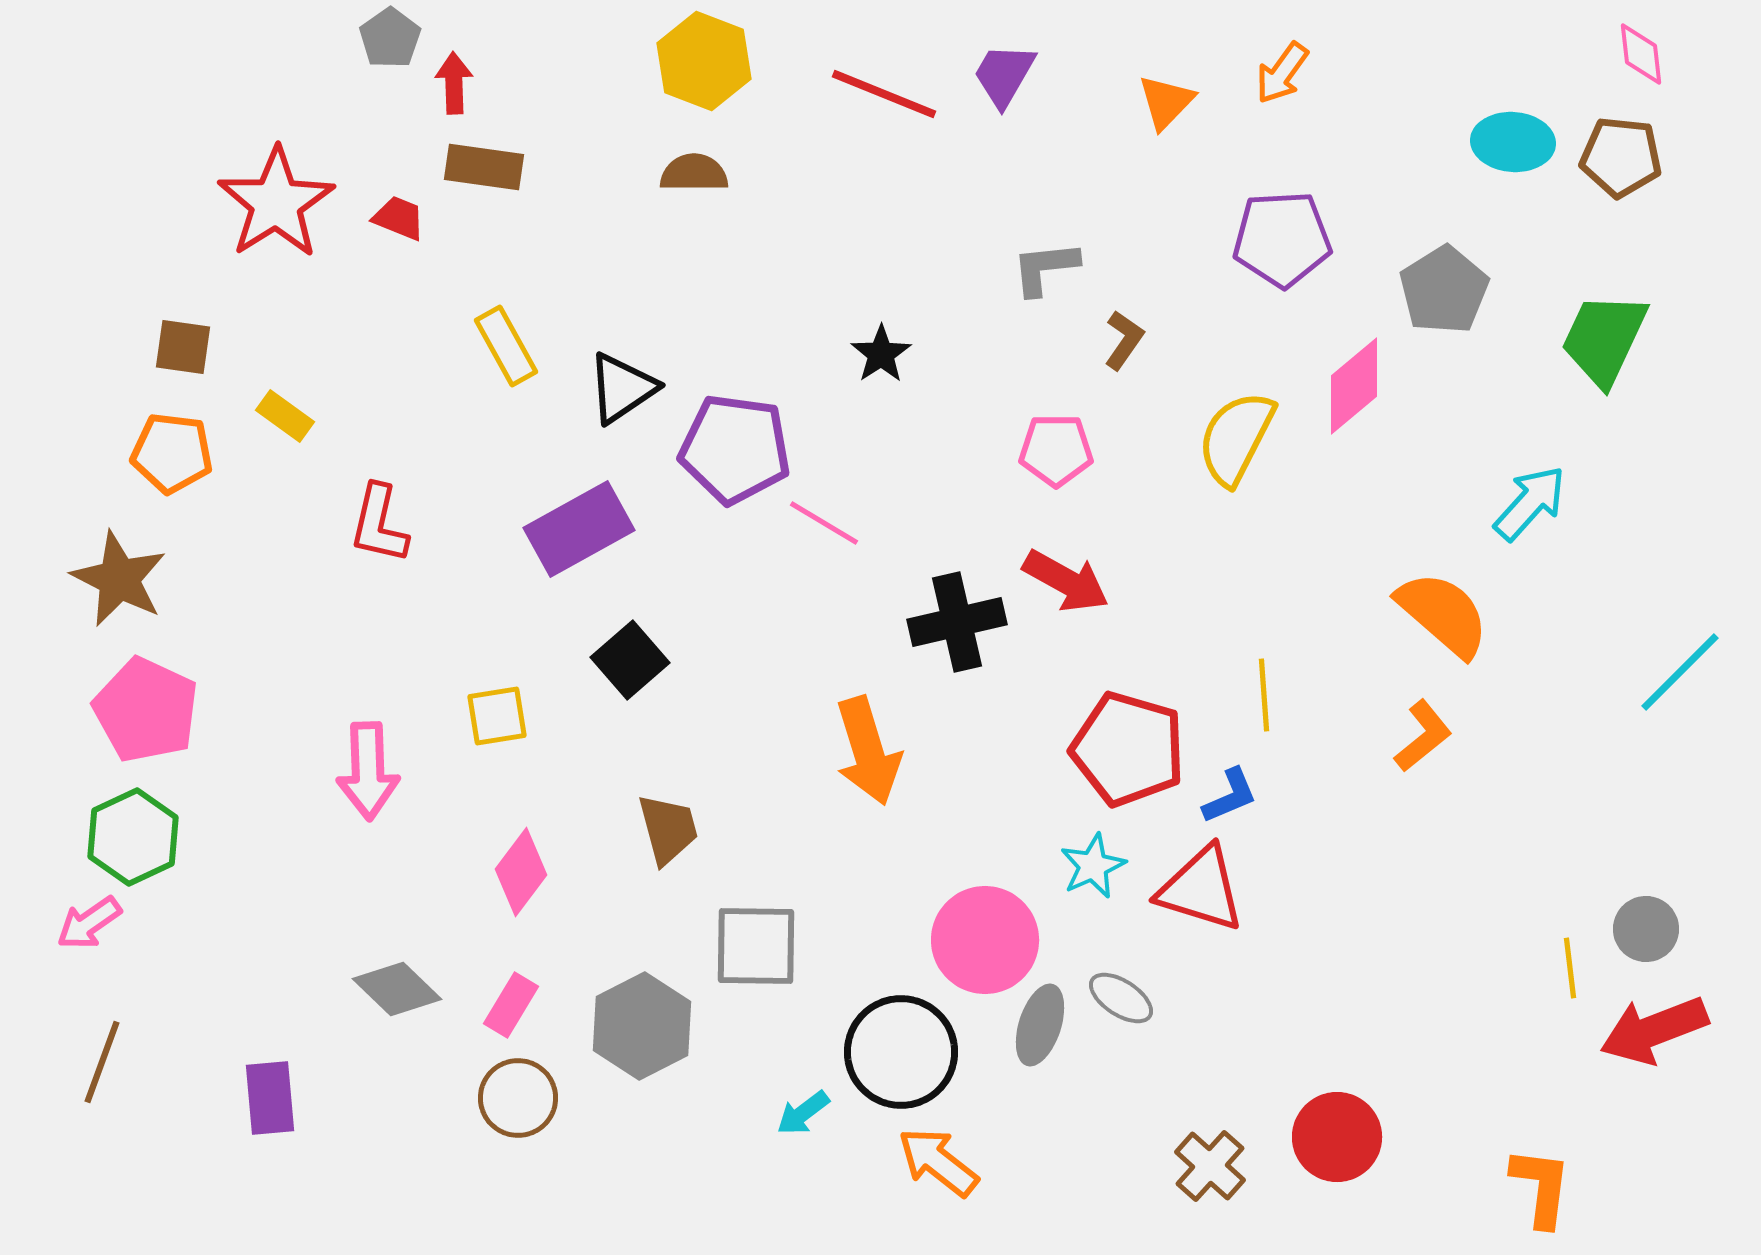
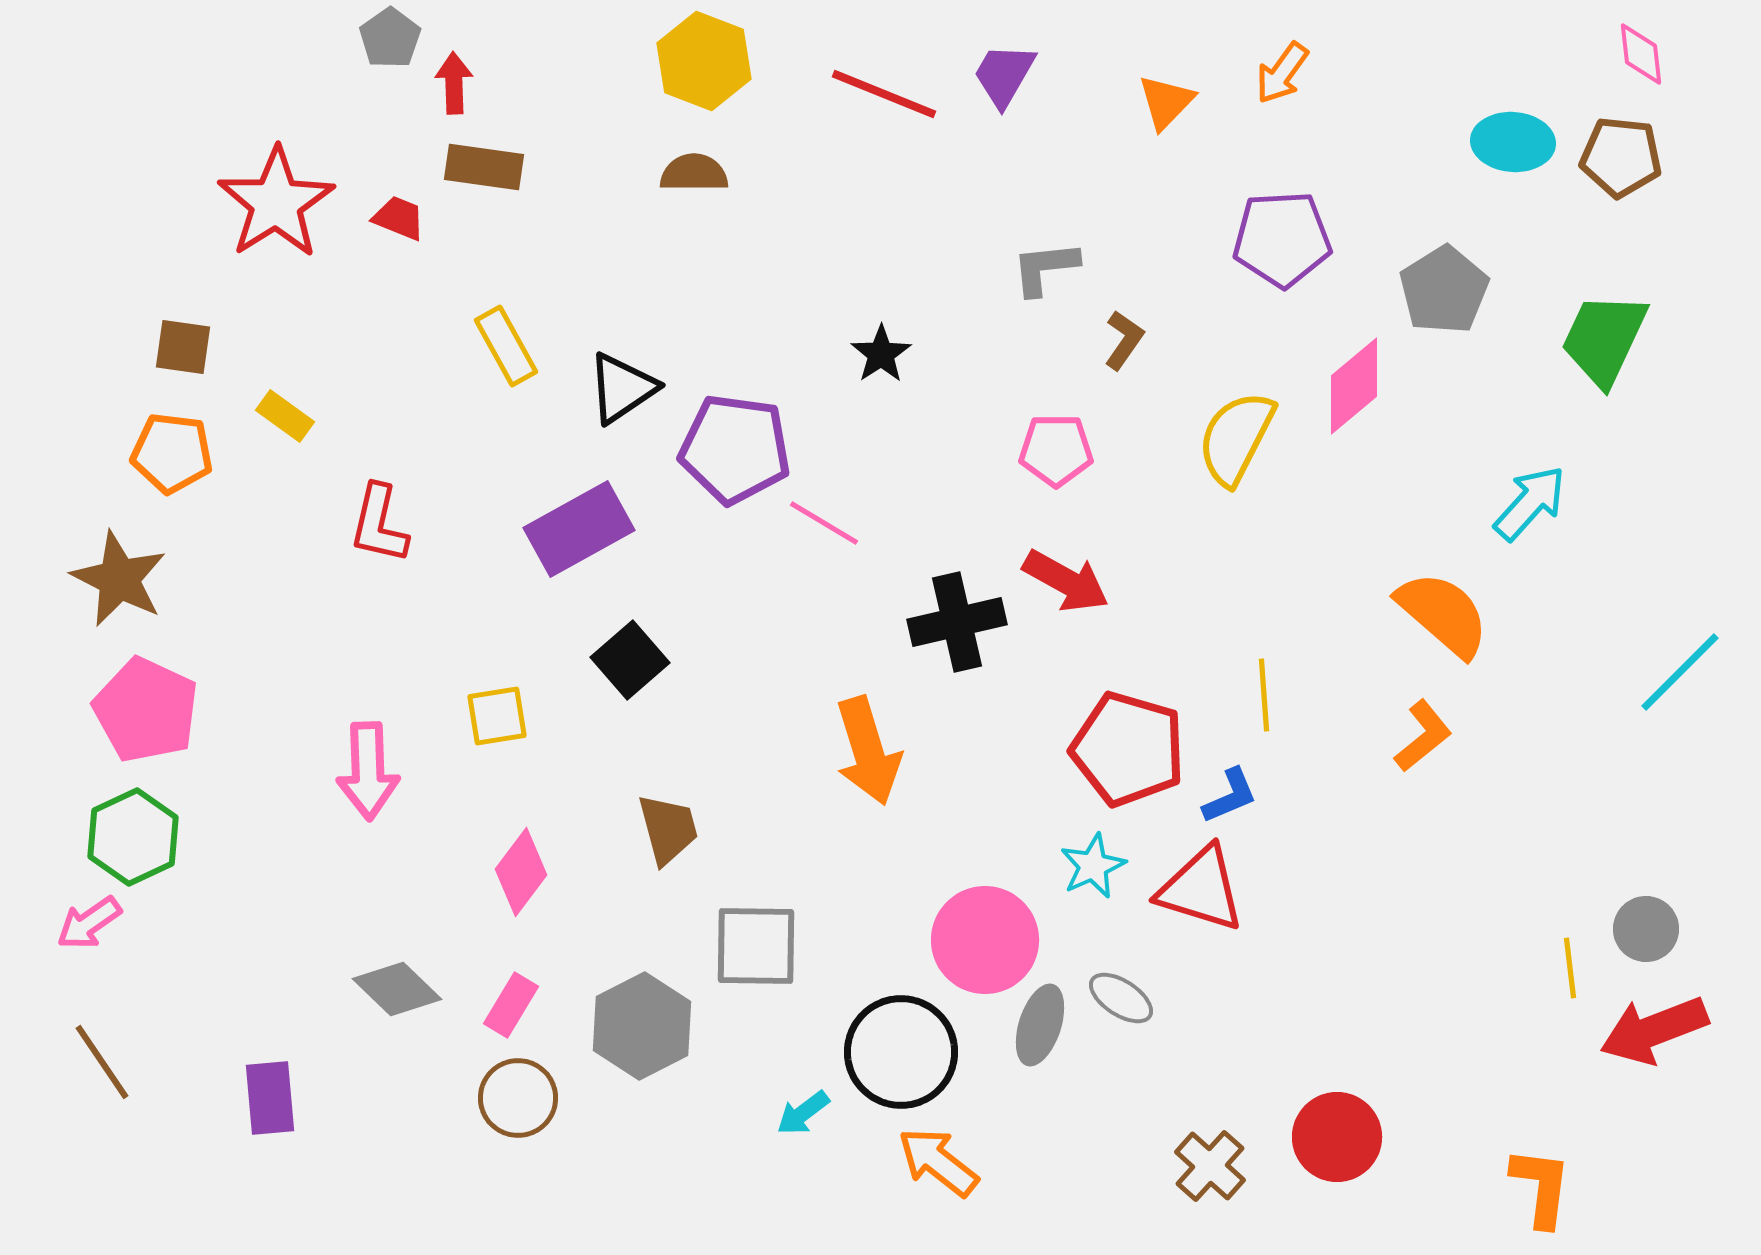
brown line at (102, 1062): rotated 54 degrees counterclockwise
